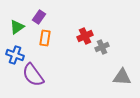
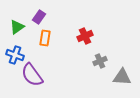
gray cross: moved 2 px left, 14 px down
purple semicircle: moved 1 px left
